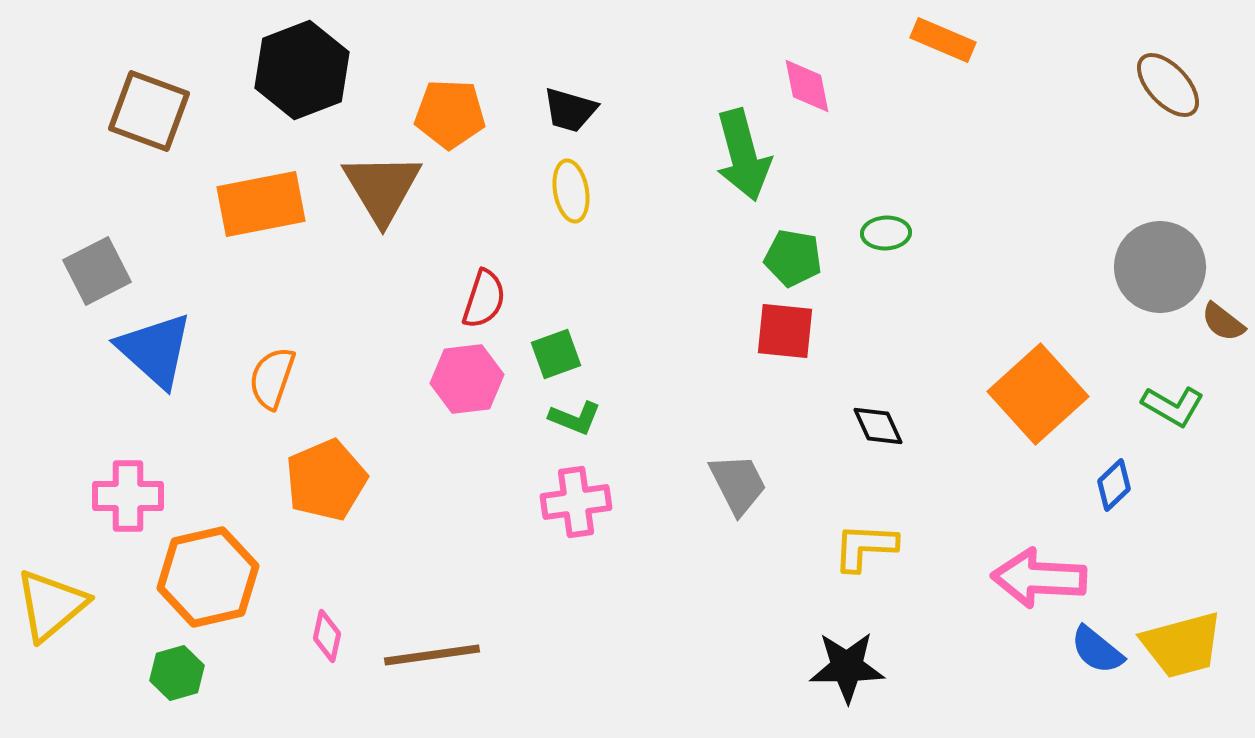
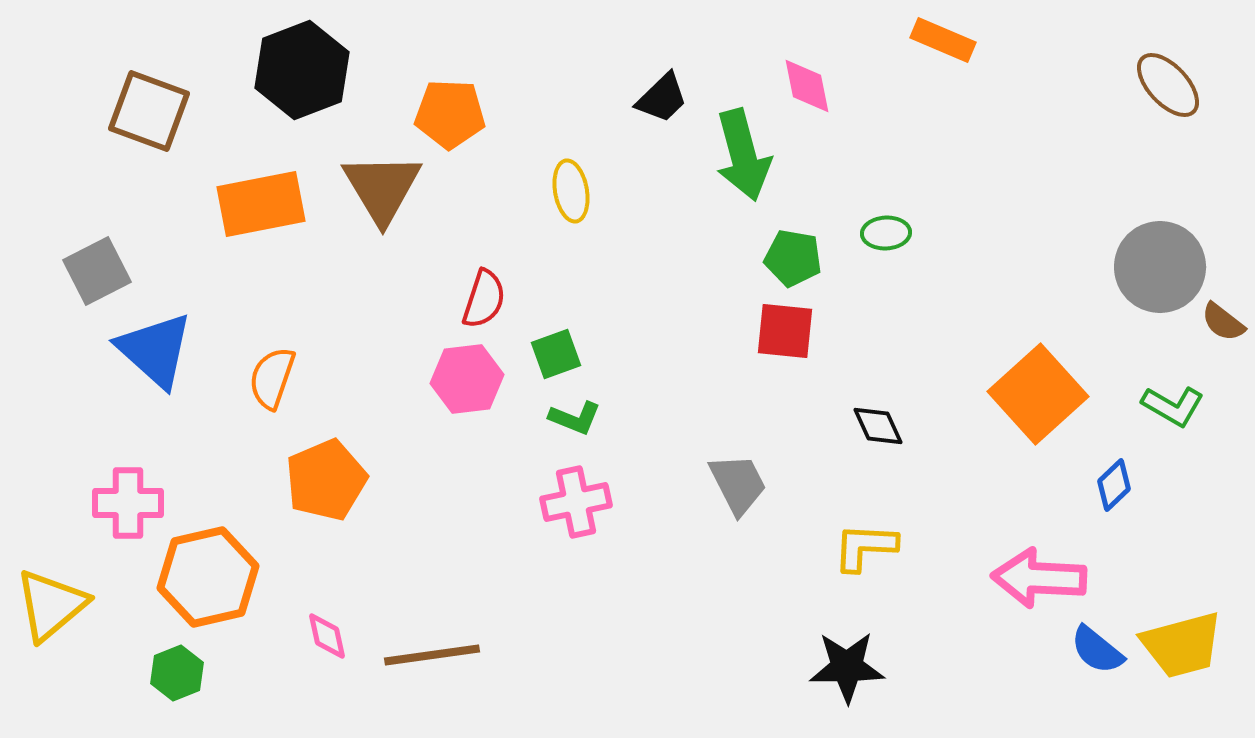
black trapezoid at (570, 110): moved 92 px right, 12 px up; rotated 60 degrees counterclockwise
pink cross at (128, 496): moved 7 px down
pink cross at (576, 502): rotated 4 degrees counterclockwise
pink diamond at (327, 636): rotated 24 degrees counterclockwise
green hexagon at (177, 673): rotated 6 degrees counterclockwise
